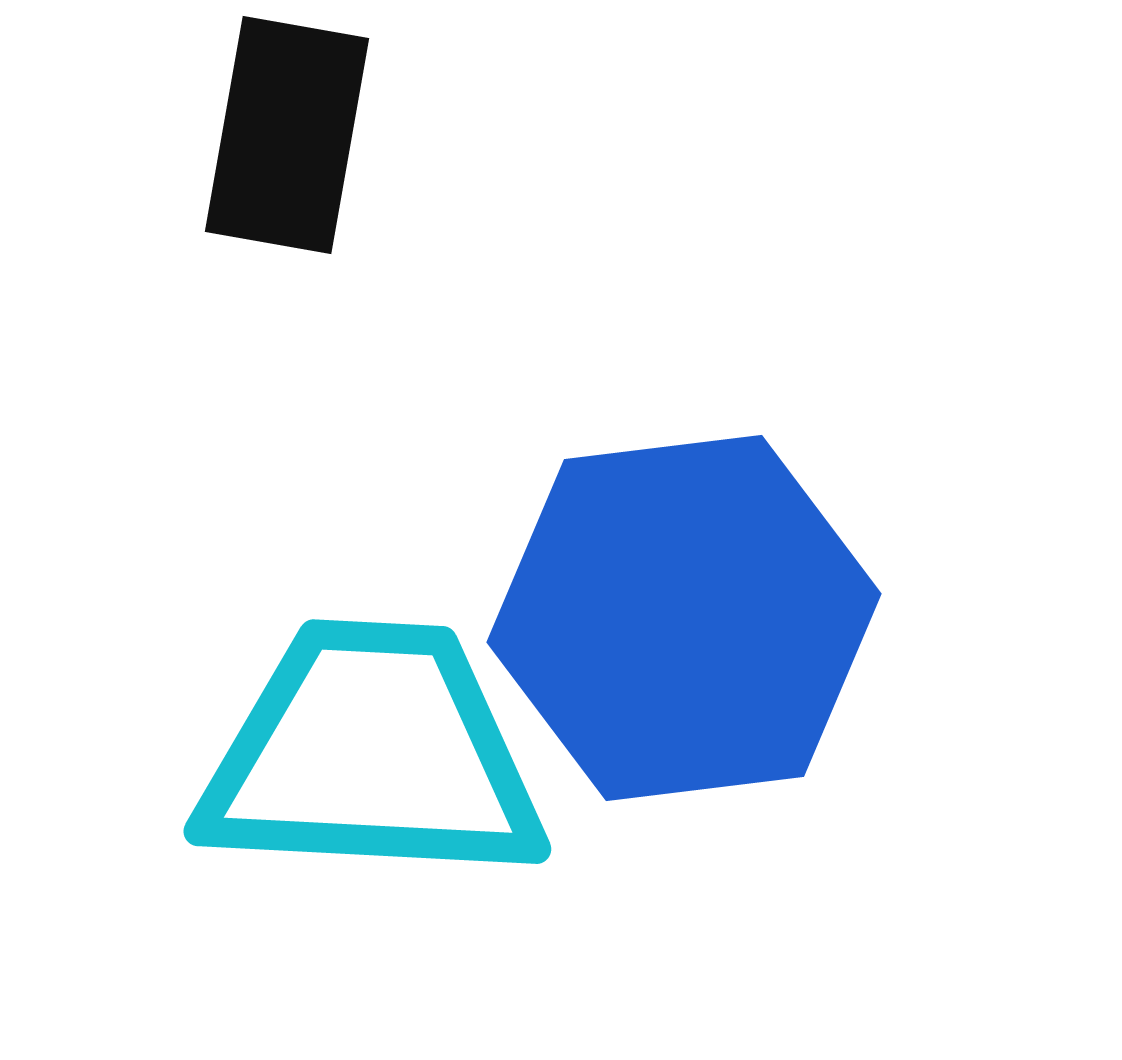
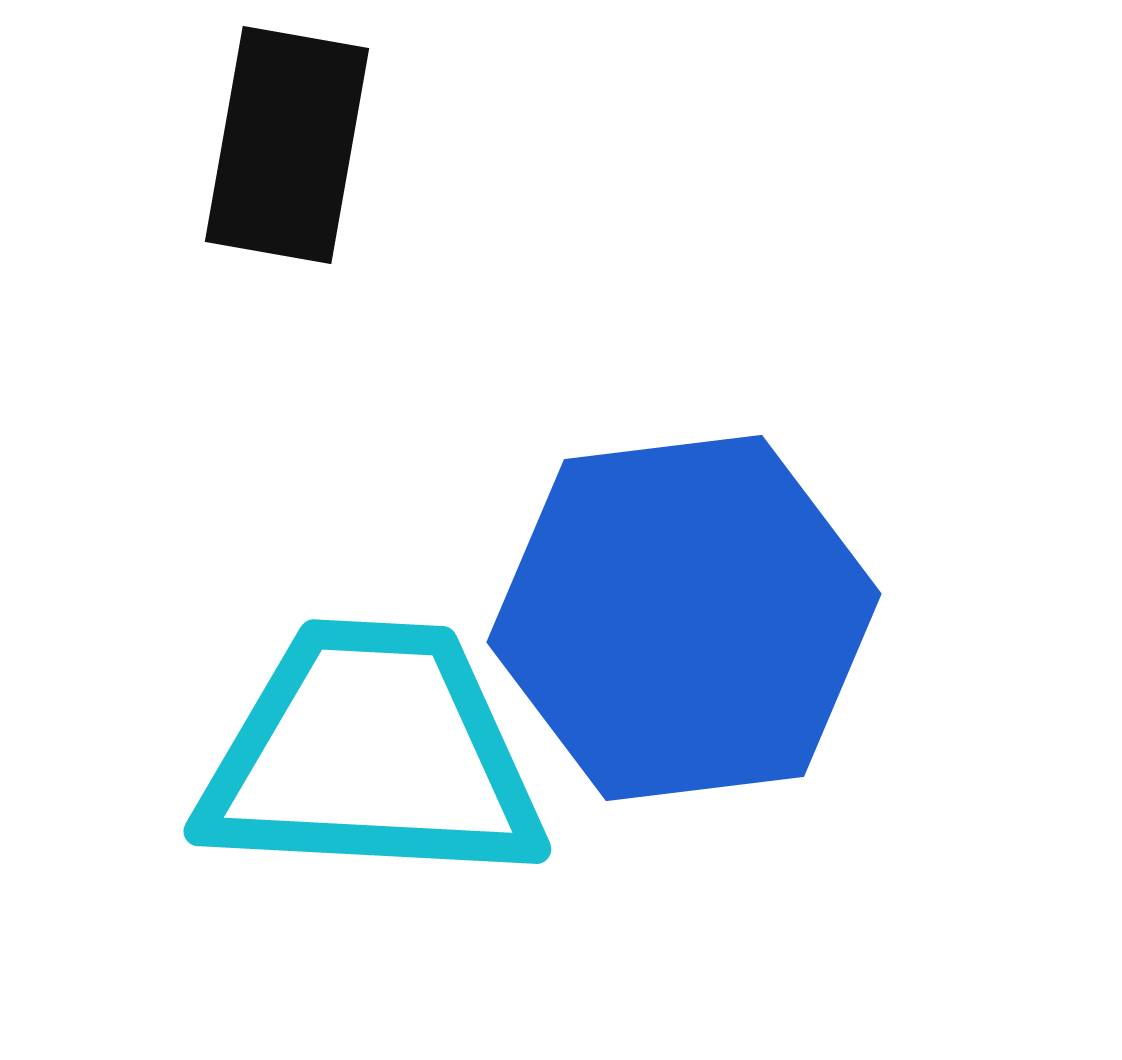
black rectangle: moved 10 px down
